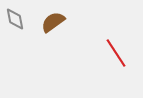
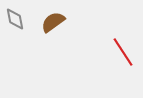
red line: moved 7 px right, 1 px up
